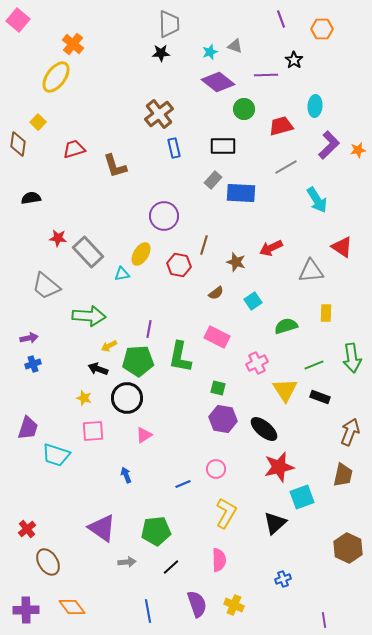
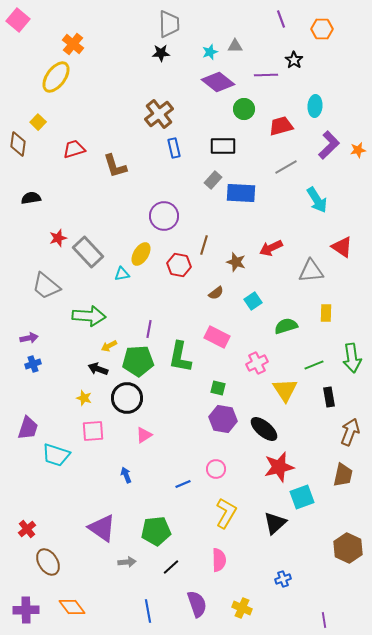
gray triangle at (235, 46): rotated 21 degrees counterclockwise
red star at (58, 238): rotated 24 degrees counterclockwise
black rectangle at (320, 397): moved 9 px right; rotated 60 degrees clockwise
yellow cross at (234, 605): moved 8 px right, 3 px down
